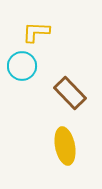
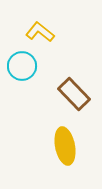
yellow L-shape: moved 4 px right; rotated 36 degrees clockwise
brown rectangle: moved 4 px right, 1 px down
